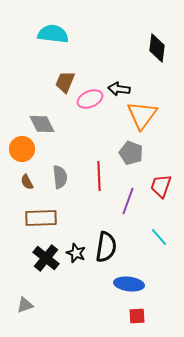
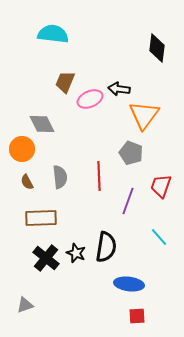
orange triangle: moved 2 px right
